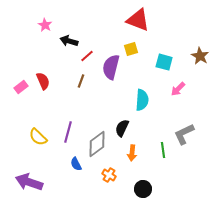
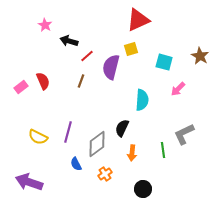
red triangle: rotated 45 degrees counterclockwise
yellow semicircle: rotated 18 degrees counterclockwise
orange cross: moved 4 px left, 1 px up; rotated 24 degrees clockwise
